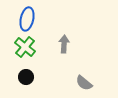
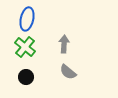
gray semicircle: moved 16 px left, 11 px up
